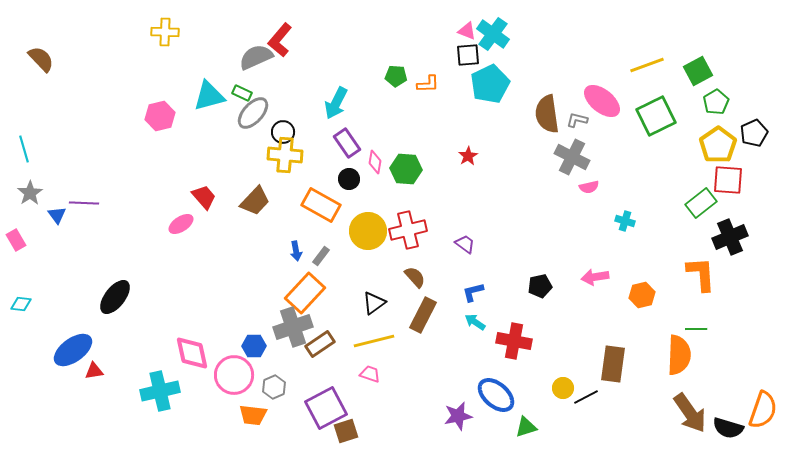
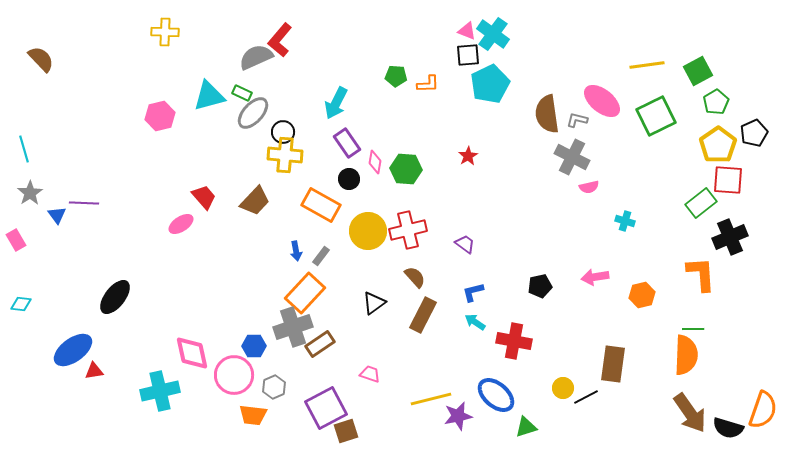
yellow line at (647, 65): rotated 12 degrees clockwise
green line at (696, 329): moved 3 px left
yellow line at (374, 341): moved 57 px right, 58 px down
orange semicircle at (679, 355): moved 7 px right
